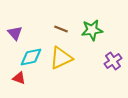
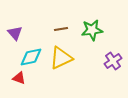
brown line: rotated 32 degrees counterclockwise
